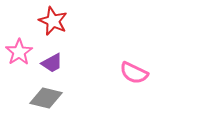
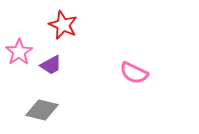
red star: moved 10 px right, 4 px down
purple trapezoid: moved 1 px left, 2 px down
gray diamond: moved 4 px left, 12 px down
